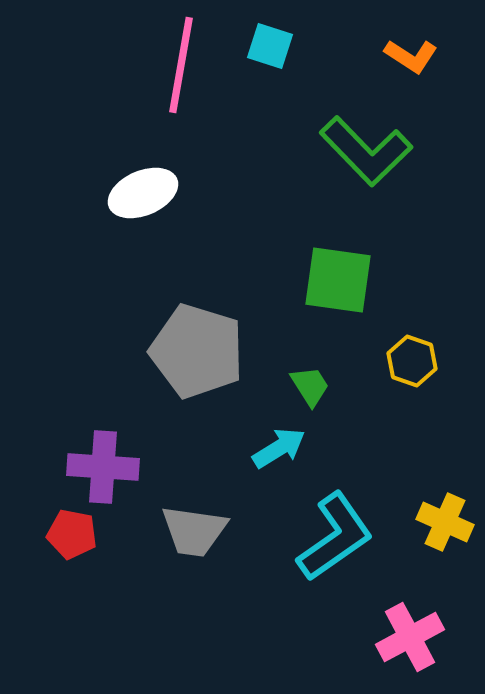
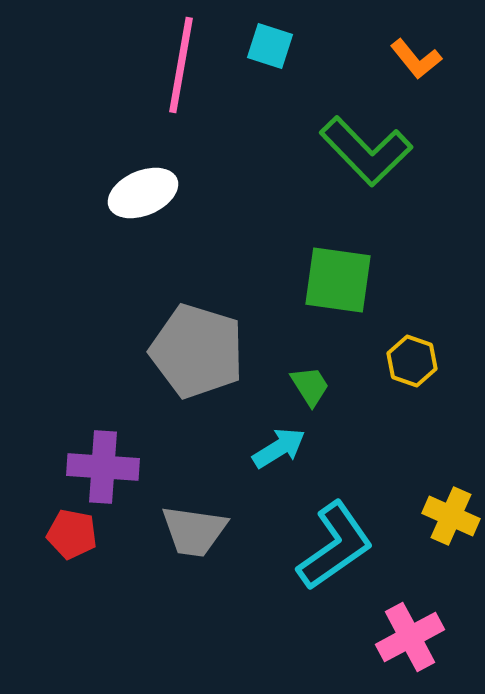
orange L-shape: moved 5 px right, 3 px down; rotated 18 degrees clockwise
yellow cross: moved 6 px right, 6 px up
cyan L-shape: moved 9 px down
